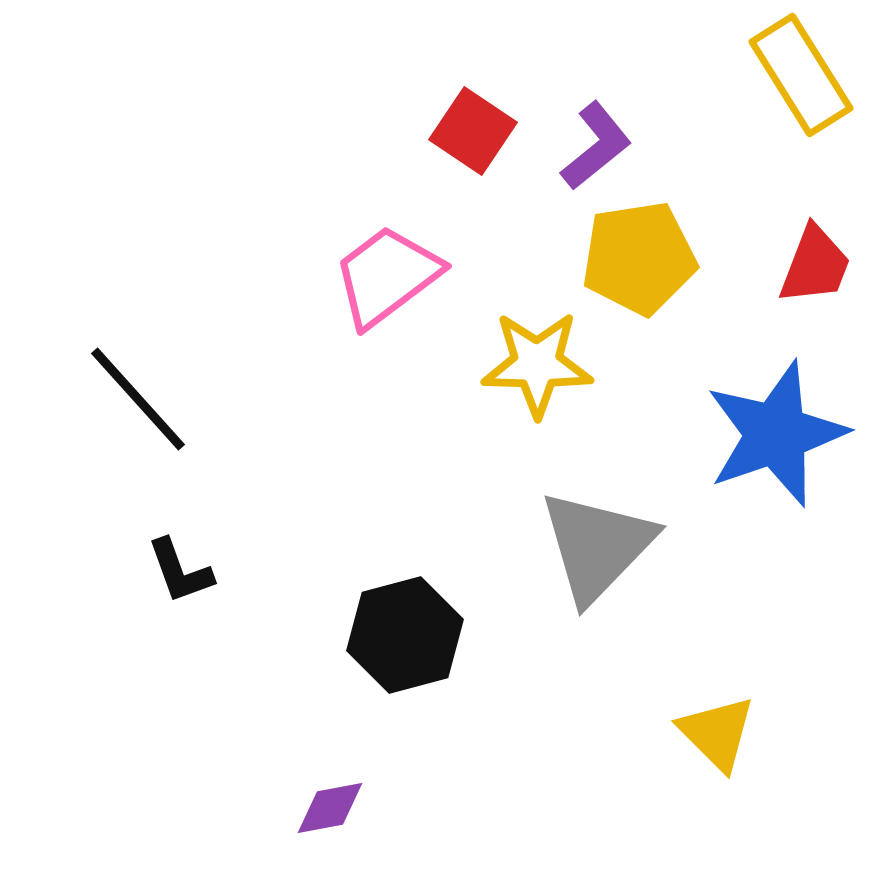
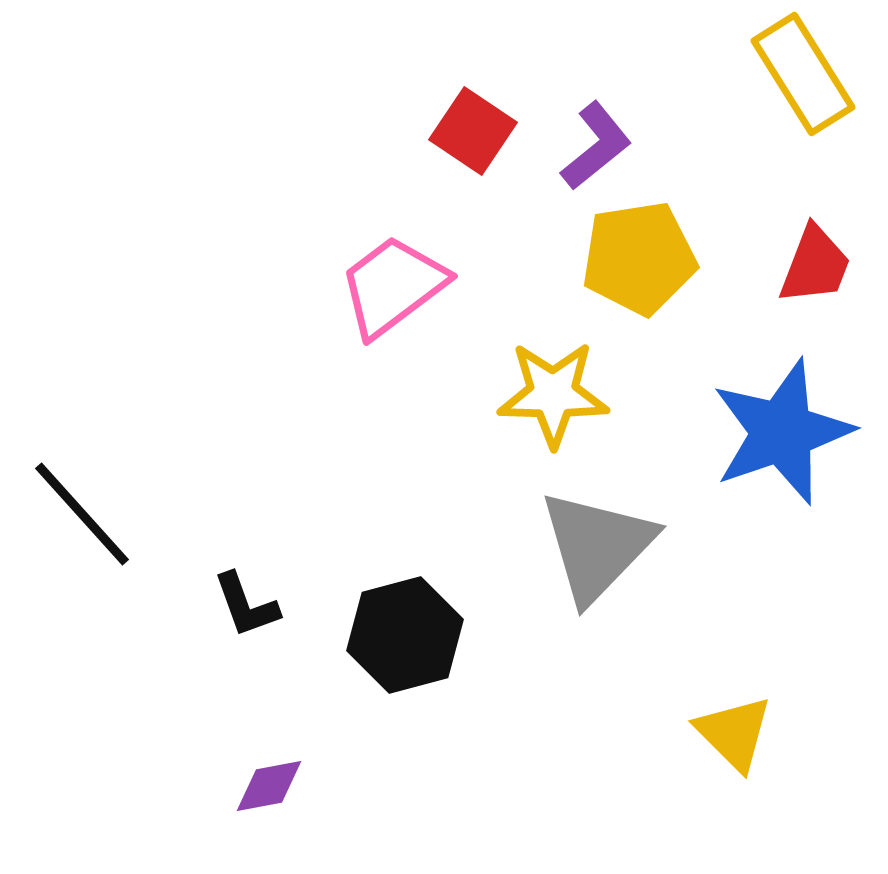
yellow rectangle: moved 2 px right, 1 px up
pink trapezoid: moved 6 px right, 10 px down
yellow star: moved 16 px right, 30 px down
black line: moved 56 px left, 115 px down
blue star: moved 6 px right, 2 px up
black L-shape: moved 66 px right, 34 px down
yellow triangle: moved 17 px right
purple diamond: moved 61 px left, 22 px up
